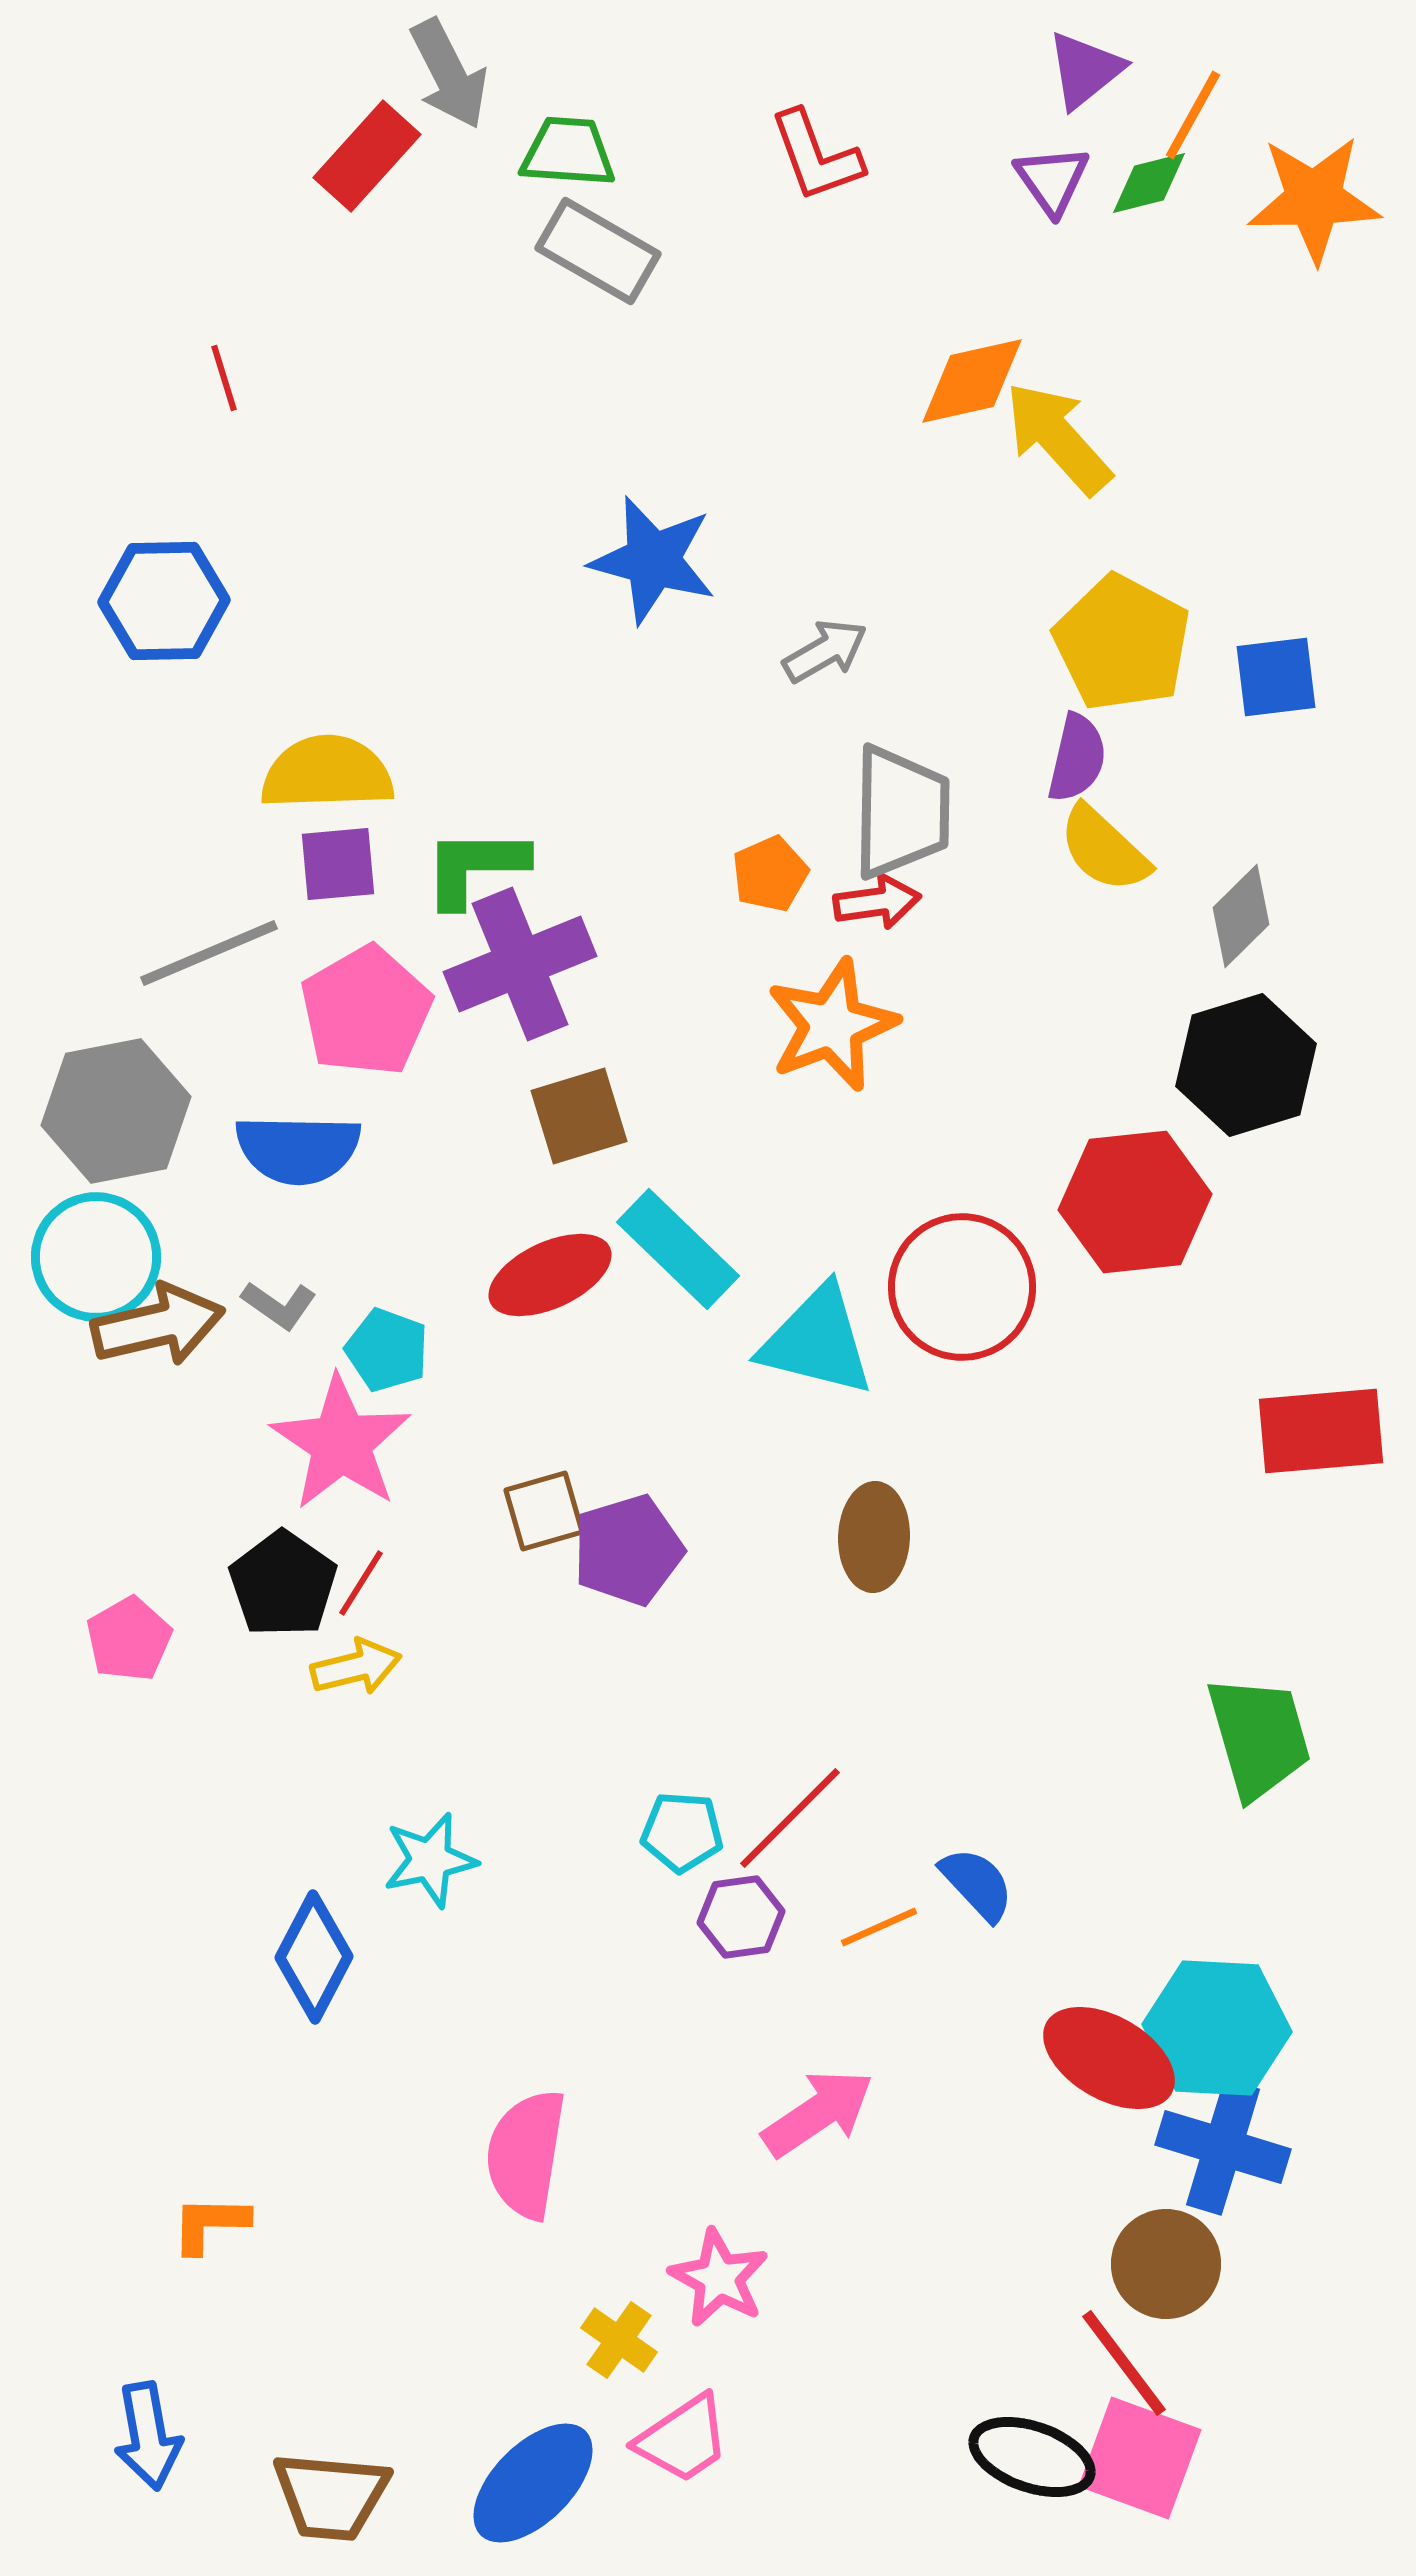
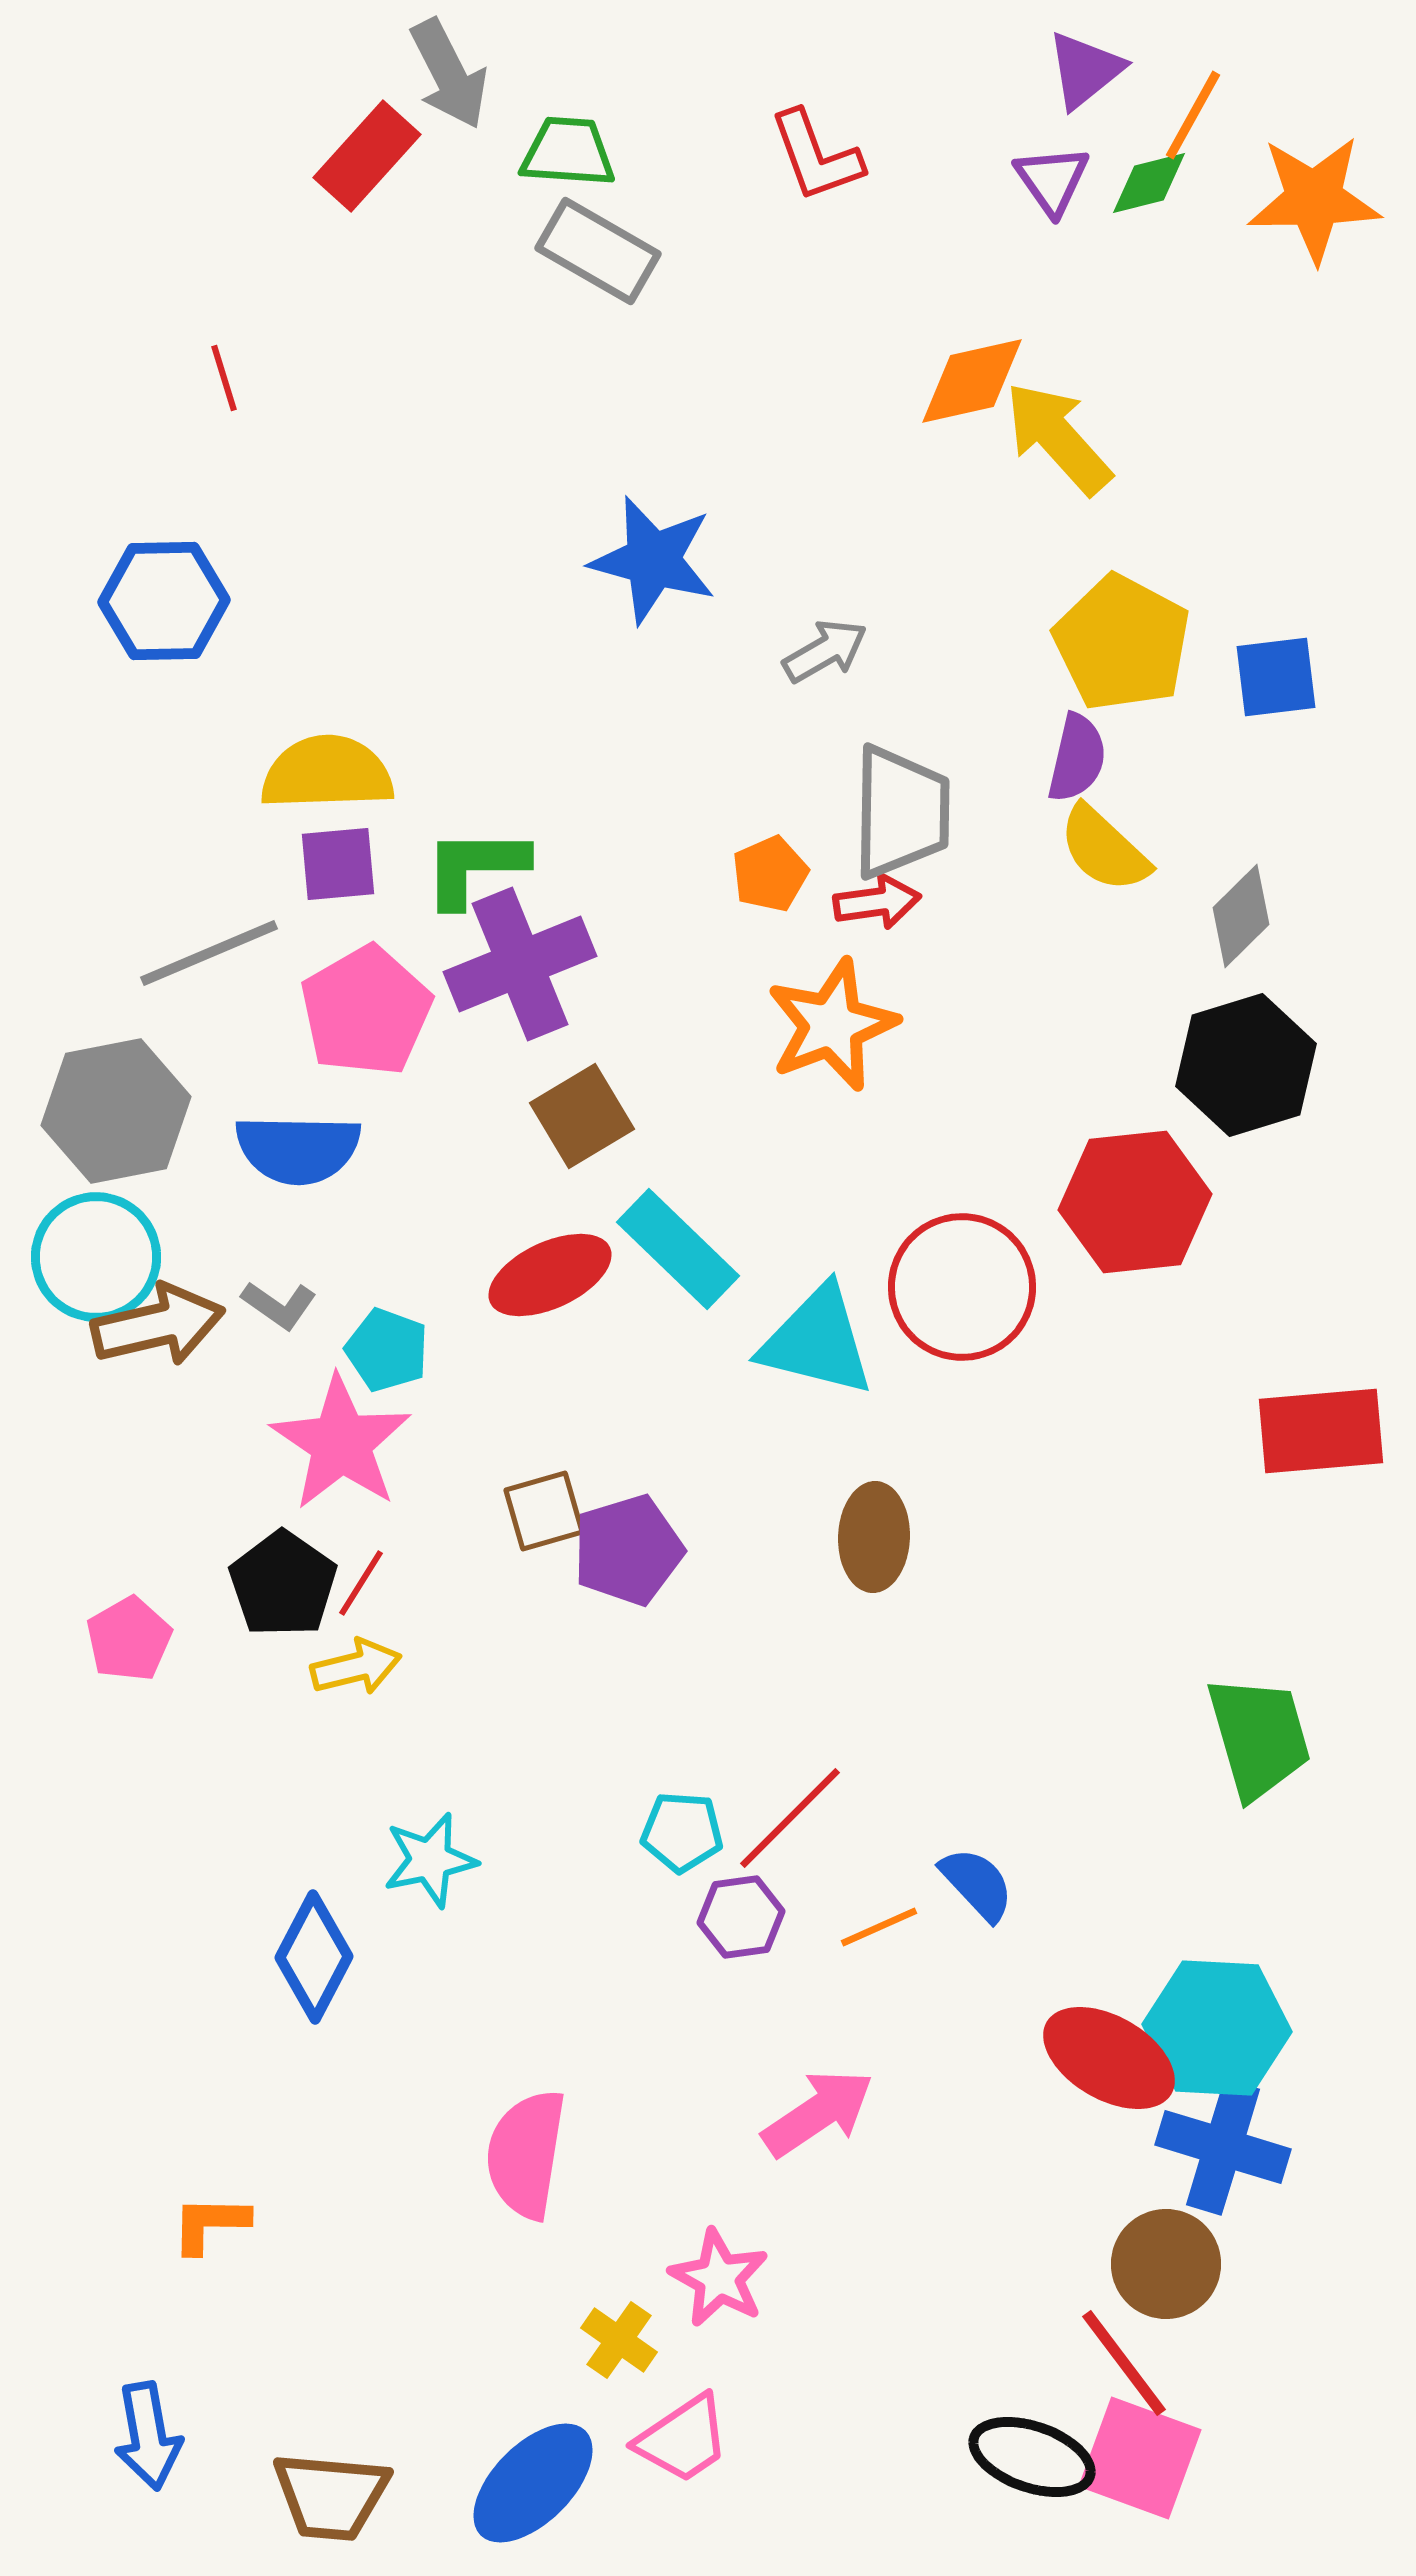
brown square at (579, 1116): moved 3 px right; rotated 14 degrees counterclockwise
